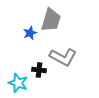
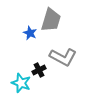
blue star: rotated 24 degrees counterclockwise
black cross: rotated 32 degrees counterclockwise
cyan star: moved 3 px right
